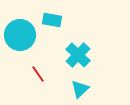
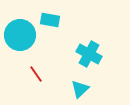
cyan rectangle: moved 2 px left
cyan cross: moved 11 px right, 1 px up; rotated 15 degrees counterclockwise
red line: moved 2 px left
